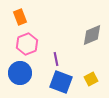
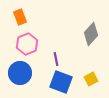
gray diamond: moved 1 px left, 1 px up; rotated 25 degrees counterclockwise
